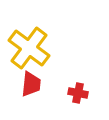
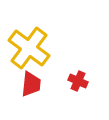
red cross: moved 12 px up; rotated 12 degrees clockwise
